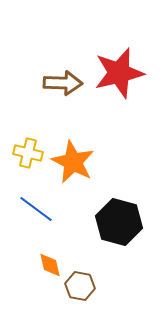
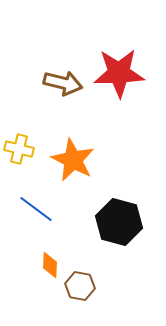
red star: rotated 12 degrees clockwise
brown arrow: rotated 12 degrees clockwise
yellow cross: moved 9 px left, 4 px up
orange star: moved 2 px up
orange diamond: rotated 16 degrees clockwise
